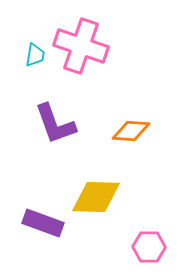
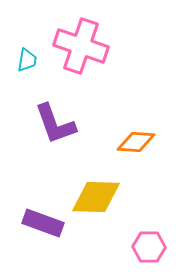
cyan trapezoid: moved 8 px left, 5 px down
orange diamond: moved 5 px right, 11 px down
